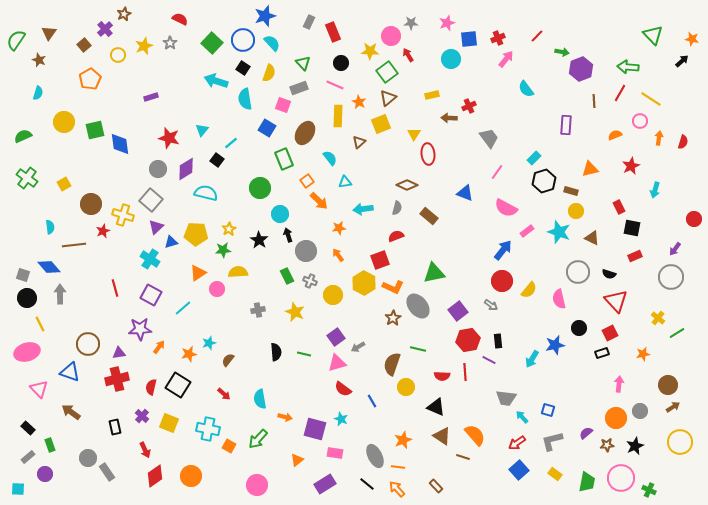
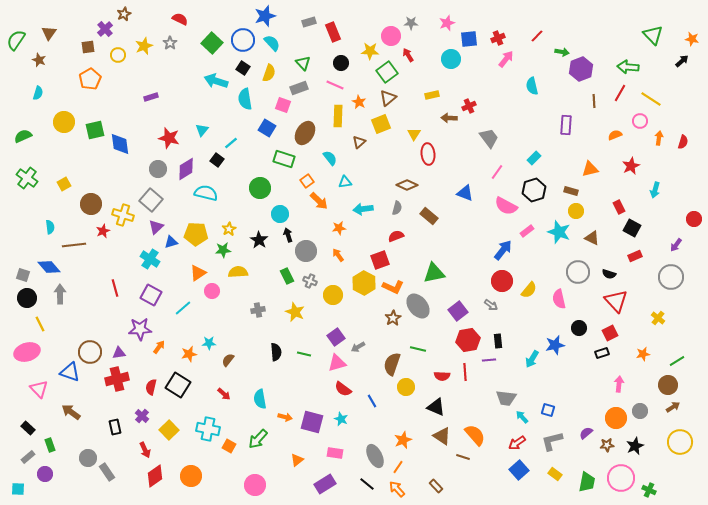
gray rectangle at (309, 22): rotated 48 degrees clockwise
brown square at (84, 45): moved 4 px right, 2 px down; rotated 32 degrees clockwise
cyan semicircle at (526, 89): moved 6 px right, 3 px up; rotated 24 degrees clockwise
green rectangle at (284, 159): rotated 50 degrees counterclockwise
black hexagon at (544, 181): moved 10 px left, 9 px down
pink semicircle at (506, 208): moved 2 px up
black square at (632, 228): rotated 18 degrees clockwise
purple arrow at (675, 249): moved 1 px right, 4 px up
pink circle at (217, 289): moved 5 px left, 2 px down
green line at (677, 333): moved 28 px down
cyan star at (209, 343): rotated 16 degrees clockwise
brown circle at (88, 344): moved 2 px right, 8 px down
purple line at (489, 360): rotated 32 degrees counterclockwise
yellow square at (169, 423): moved 7 px down; rotated 24 degrees clockwise
purple square at (315, 429): moved 3 px left, 7 px up
orange line at (398, 467): rotated 64 degrees counterclockwise
pink circle at (257, 485): moved 2 px left
